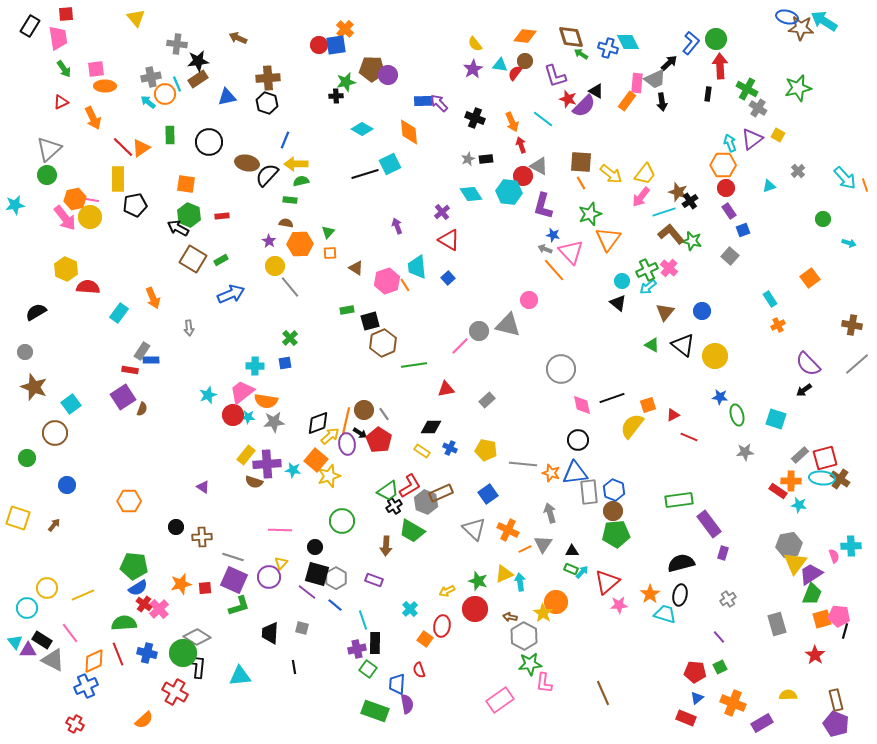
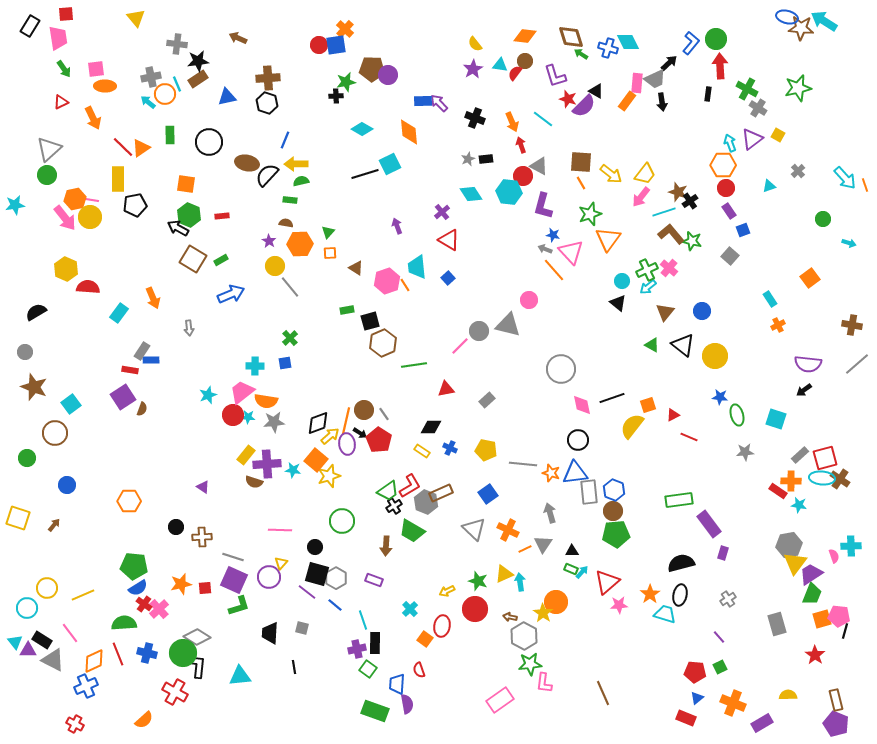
purple semicircle at (808, 364): rotated 40 degrees counterclockwise
